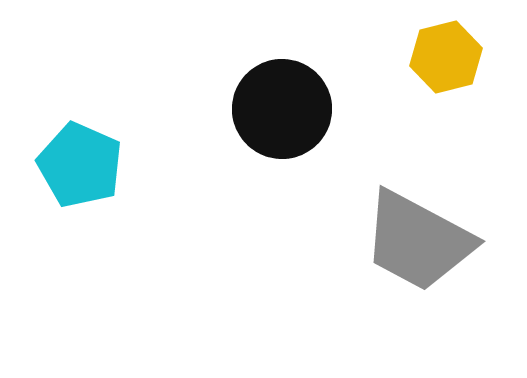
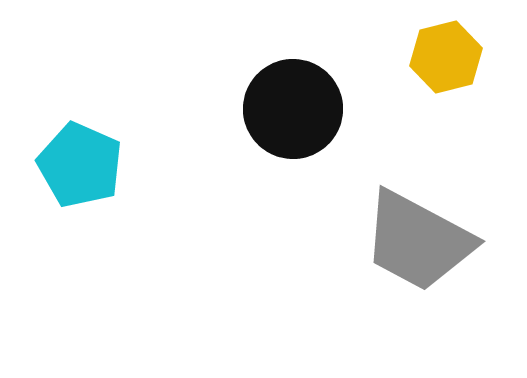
black circle: moved 11 px right
